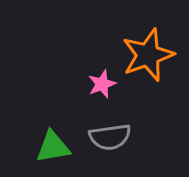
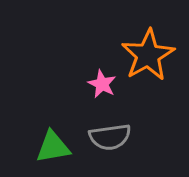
orange star: rotated 10 degrees counterclockwise
pink star: rotated 24 degrees counterclockwise
